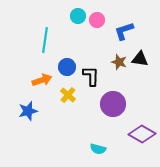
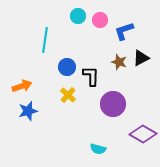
pink circle: moved 3 px right
black triangle: moved 1 px right, 1 px up; rotated 36 degrees counterclockwise
orange arrow: moved 20 px left, 6 px down
purple diamond: moved 1 px right
